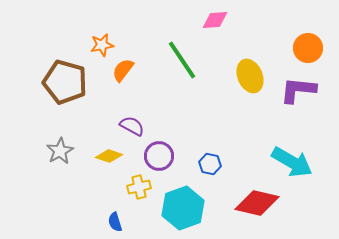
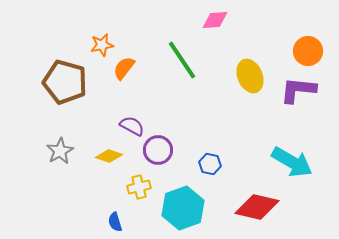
orange circle: moved 3 px down
orange semicircle: moved 1 px right, 2 px up
purple circle: moved 1 px left, 6 px up
red diamond: moved 4 px down
